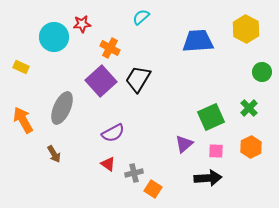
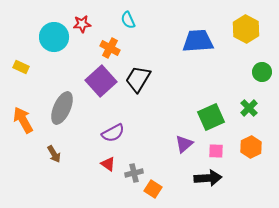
cyan semicircle: moved 13 px left, 3 px down; rotated 72 degrees counterclockwise
